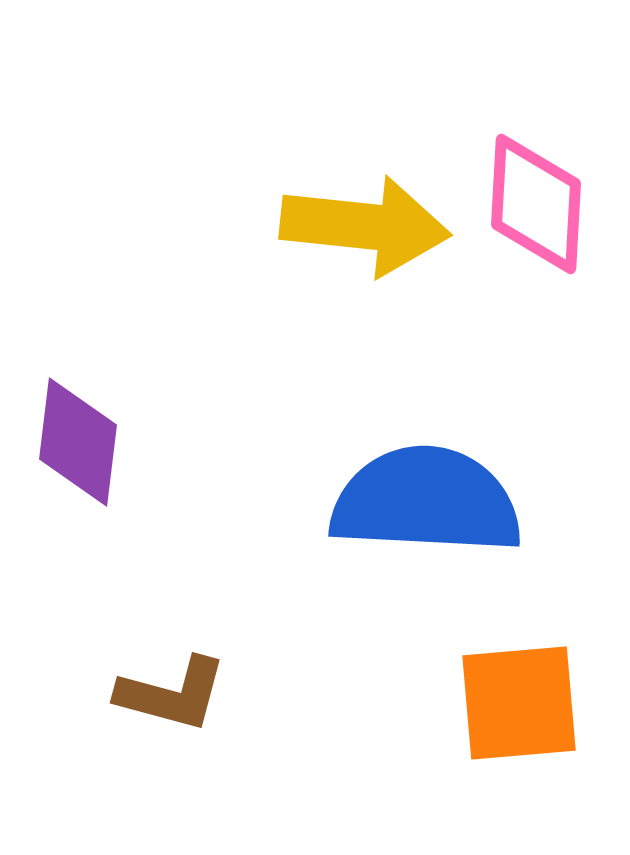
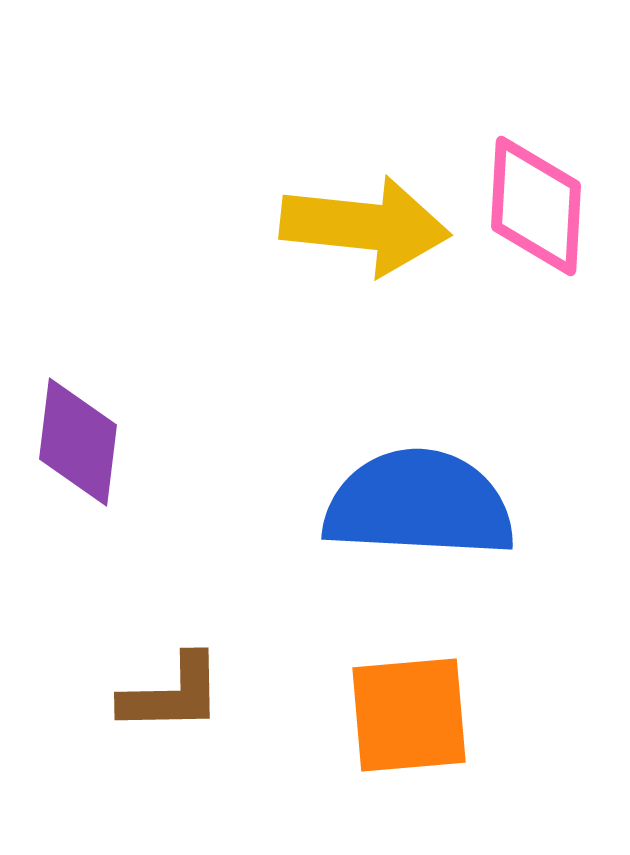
pink diamond: moved 2 px down
blue semicircle: moved 7 px left, 3 px down
brown L-shape: rotated 16 degrees counterclockwise
orange square: moved 110 px left, 12 px down
